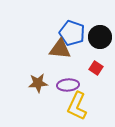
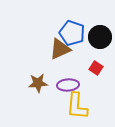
brown triangle: rotated 30 degrees counterclockwise
yellow L-shape: rotated 20 degrees counterclockwise
